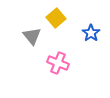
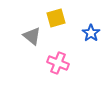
yellow square: rotated 24 degrees clockwise
gray triangle: rotated 12 degrees counterclockwise
